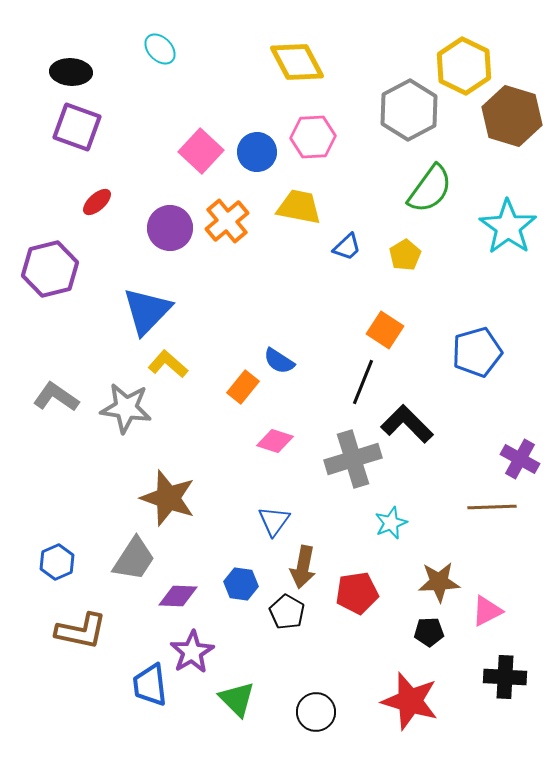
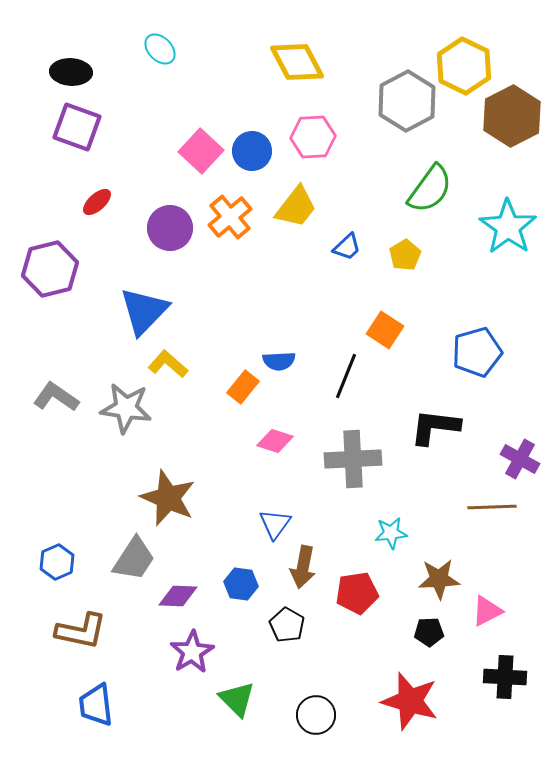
gray hexagon at (409, 110): moved 2 px left, 9 px up
brown hexagon at (512, 116): rotated 16 degrees clockwise
blue circle at (257, 152): moved 5 px left, 1 px up
yellow trapezoid at (299, 207): moved 3 px left; rotated 117 degrees clockwise
orange cross at (227, 221): moved 3 px right, 4 px up
blue triangle at (147, 311): moved 3 px left
blue semicircle at (279, 361): rotated 36 degrees counterclockwise
black line at (363, 382): moved 17 px left, 6 px up
black L-shape at (407, 424): moved 28 px right, 3 px down; rotated 38 degrees counterclockwise
gray cross at (353, 459): rotated 14 degrees clockwise
brown star at (168, 498): rotated 4 degrees clockwise
blue triangle at (274, 521): moved 1 px right, 3 px down
cyan star at (391, 523): moved 10 px down; rotated 16 degrees clockwise
brown star at (439, 582): moved 3 px up
black pentagon at (287, 612): moved 13 px down
blue trapezoid at (150, 685): moved 54 px left, 20 px down
black circle at (316, 712): moved 3 px down
